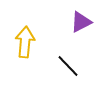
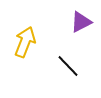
yellow arrow: rotated 16 degrees clockwise
